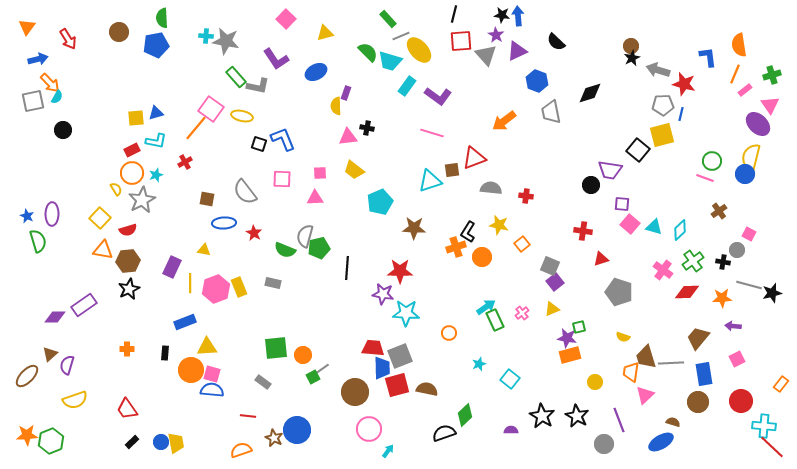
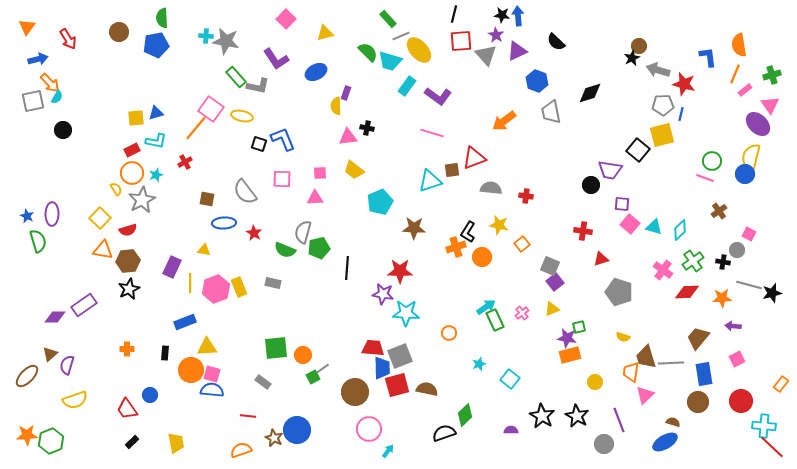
brown circle at (631, 46): moved 8 px right
gray semicircle at (305, 236): moved 2 px left, 4 px up
blue circle at (161, 442): moved 11 px left, 47 px up
blue ellipse at (661, 442): moved 4 px right
